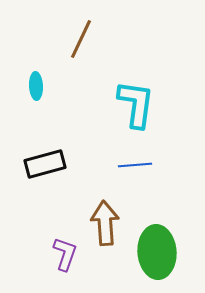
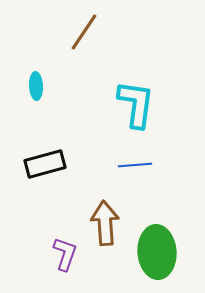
brown line: moved 3 px right, 7 px up; rotated 9 degrees clockwise
